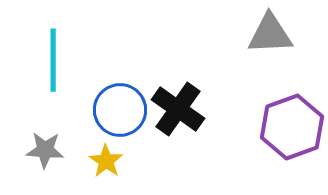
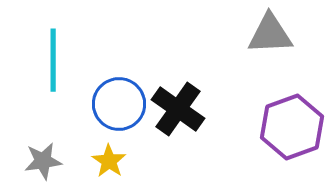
blue circle: moved 1 px left, 6 px up
gray star: moved 2 px left, 11 px down; rotated 12 degrees counterclockwise
yellow star: moved 3 px right
